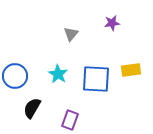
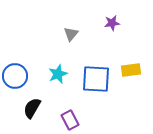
cyan star: rotated 18 degrees clockwise
purple rectangle: rotated 48 degrees counterclockwise
